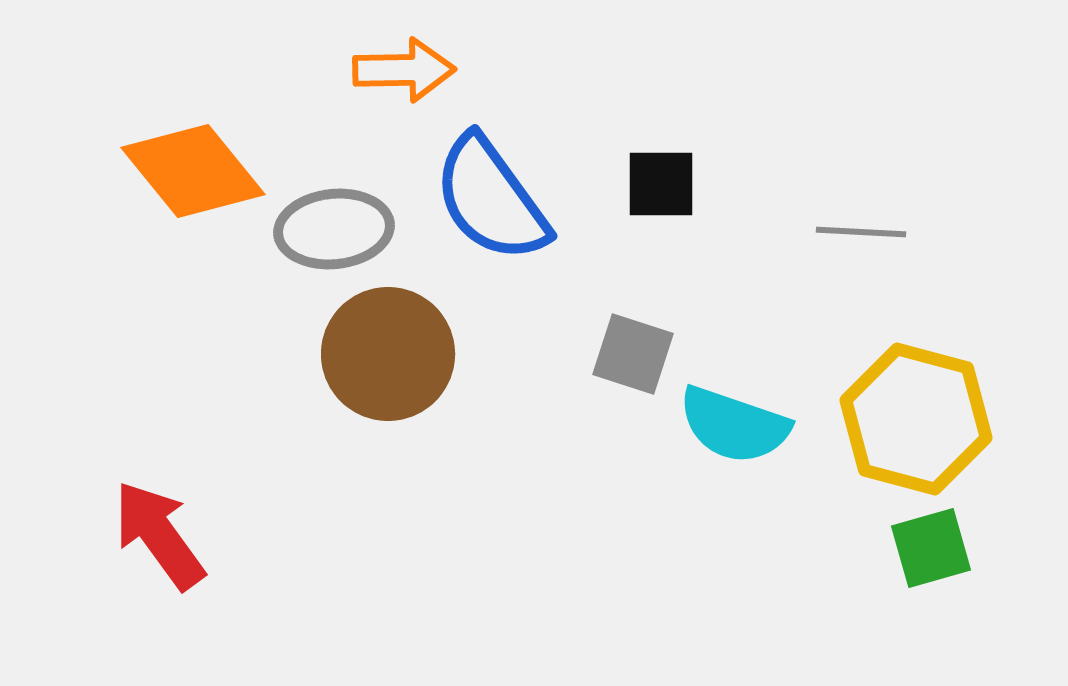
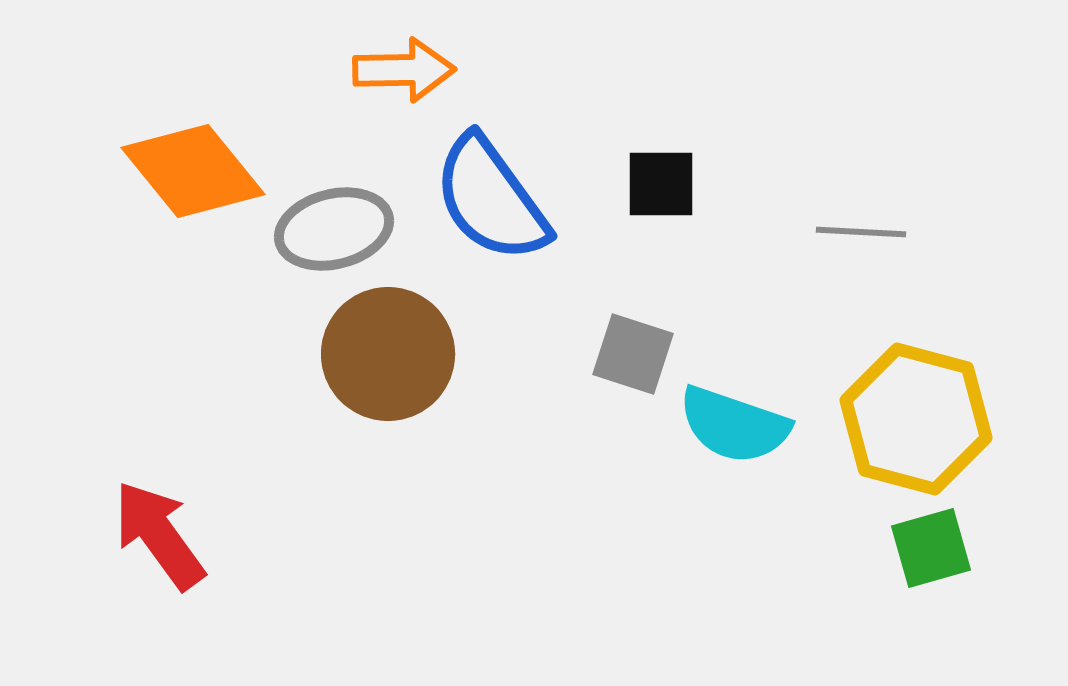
gray ellipse: rotated 8 degrees counterclockwise
